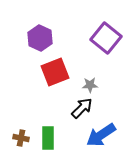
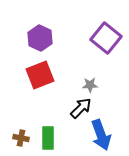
red square: moved 15 px left, 3 px down
black arrow: moved 1 px left
blue arrow: rotated 76 degrees counterclockwise
